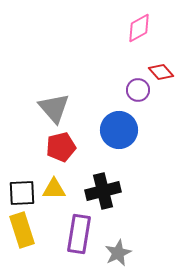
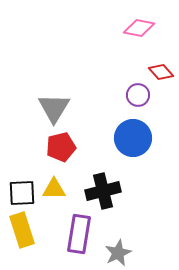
pink diamond: rotated 40 degrees clockwise
purple circle: moved 5 px down
gray triangle: rotated 12 degrees clockwise
blue circle: moved 14 px right, 8 px down
